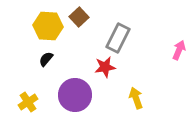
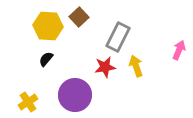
gray rectangle: moved 1 px up
yellow arrow: moved 32 px up
